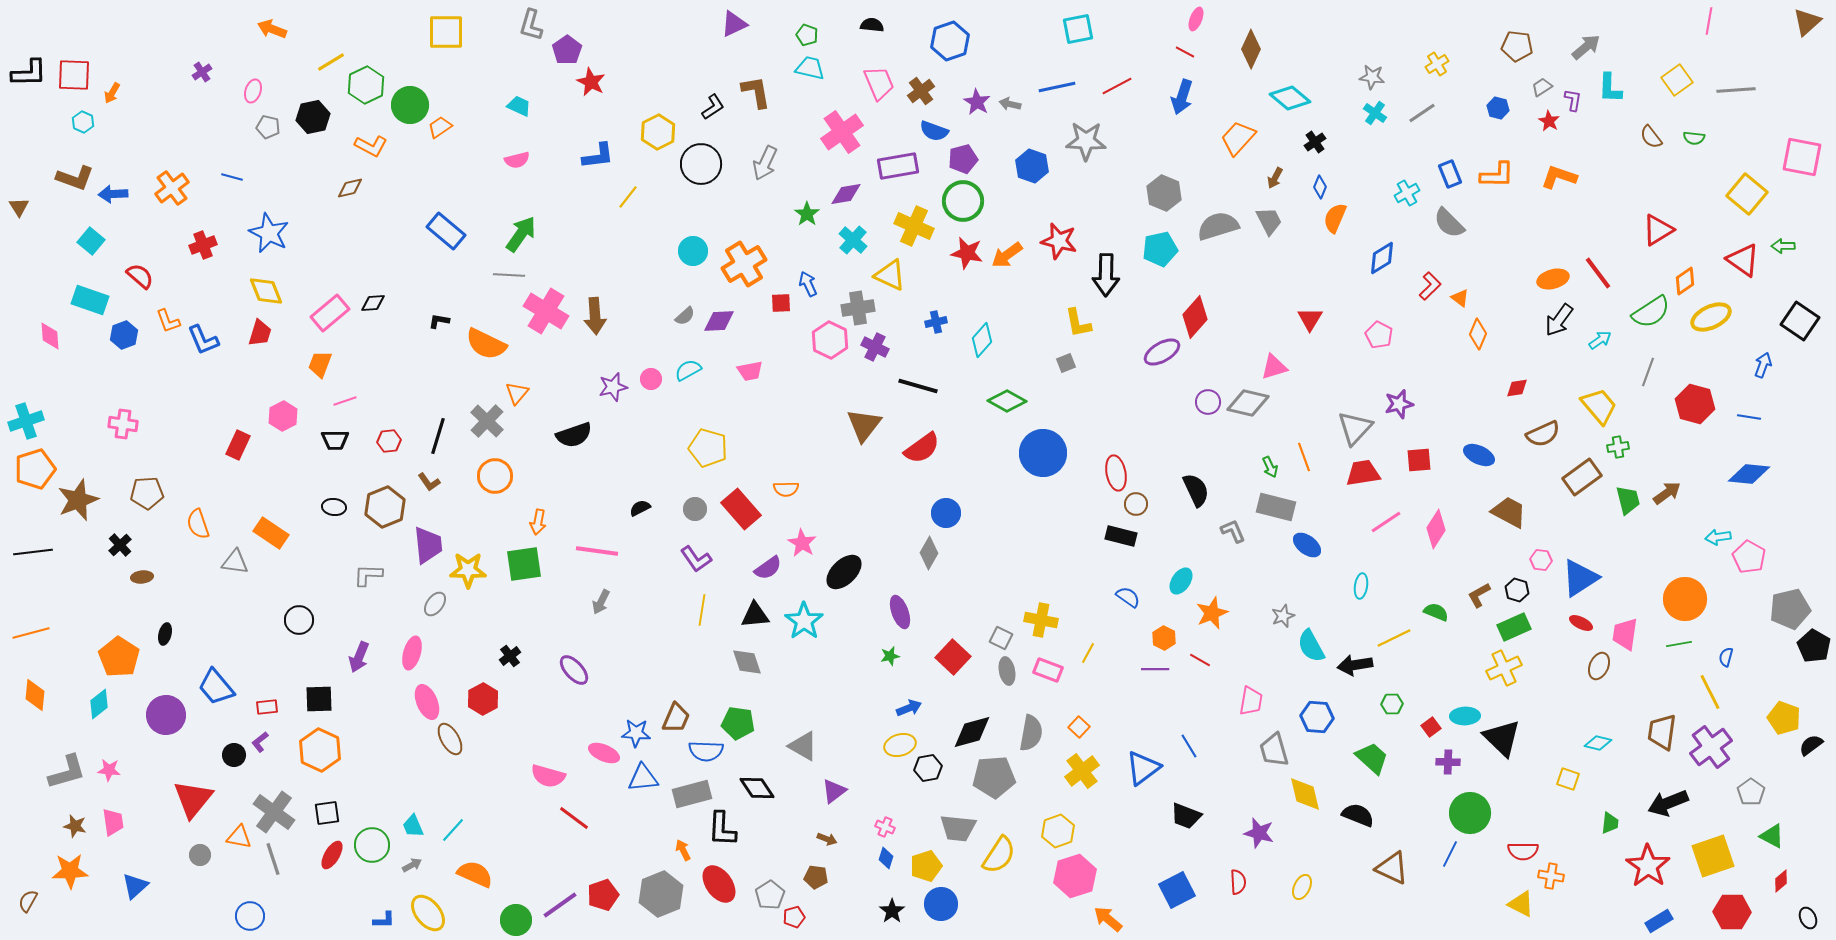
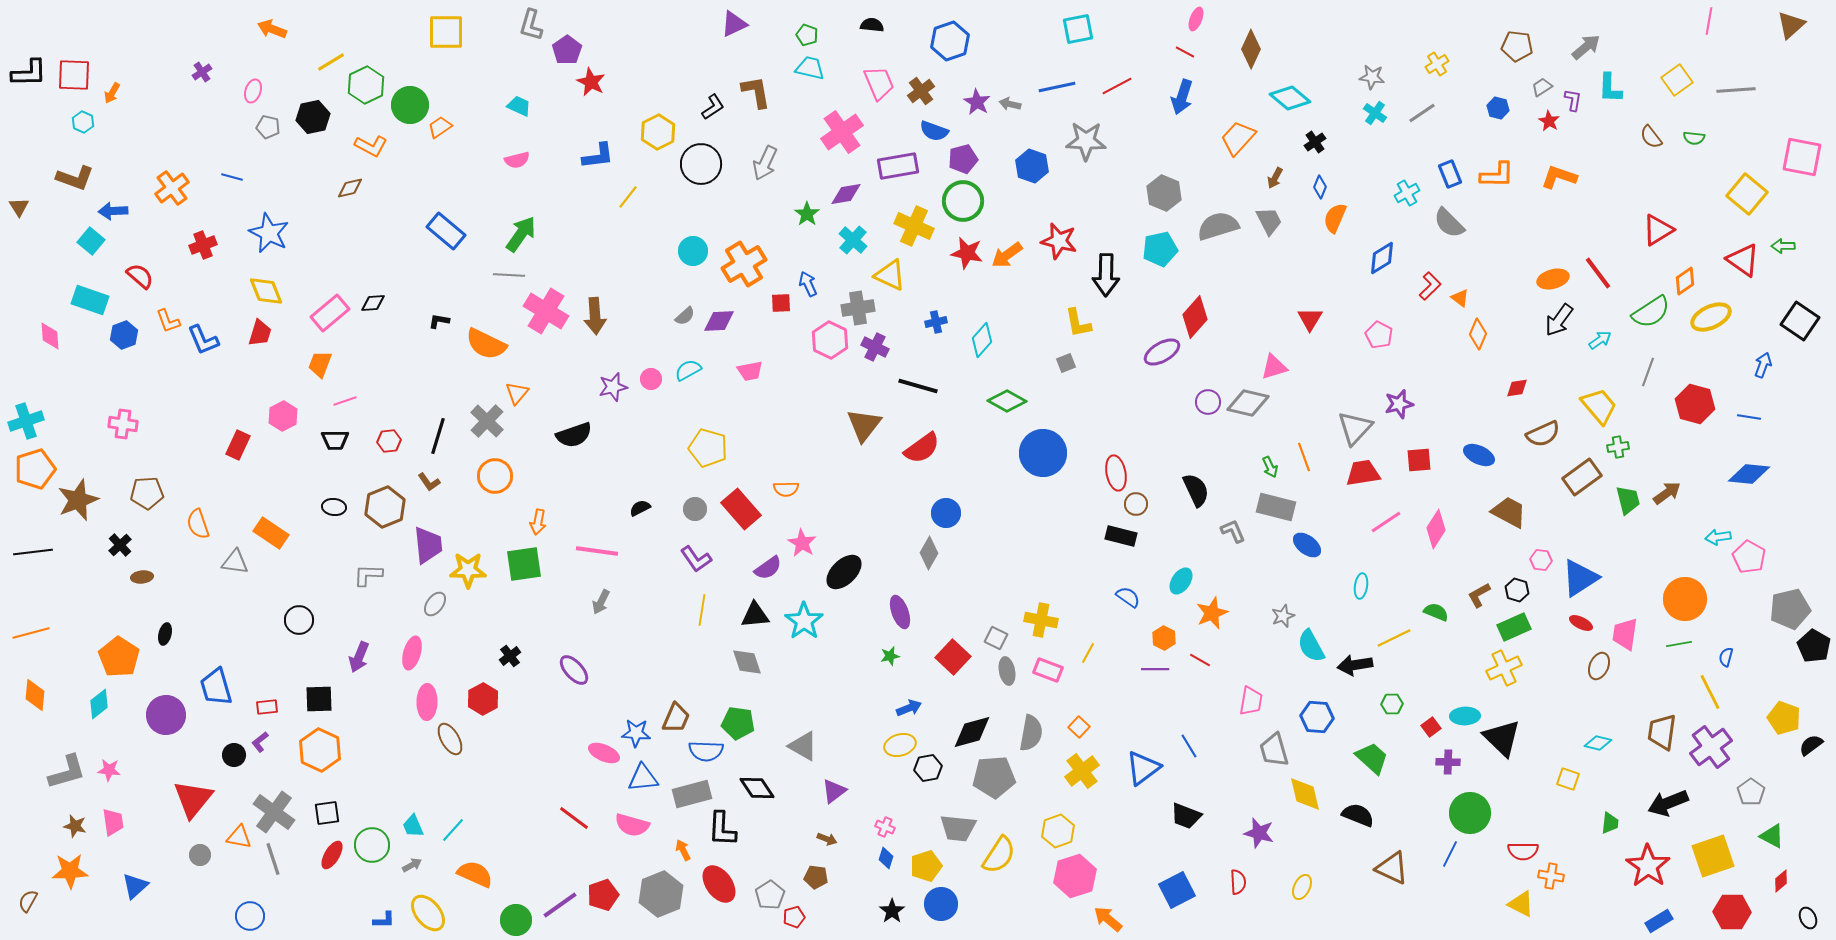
brown triangle at (1807, 22): moved 16 px left, 3 px down
blue arrow at (113, 194): moved 17 px down
gray square at (1001, 638): moved 5 px left
blue trapezoid at (216, 687): rotated 24 degrees clockwise
pink ellipse at (427, 702): rotated 24 degrees clockwise
pink semicircle at (548, 776): moved 84 px right, 49 px down
